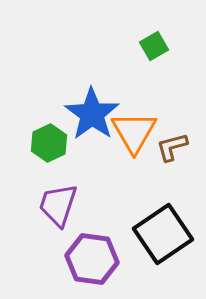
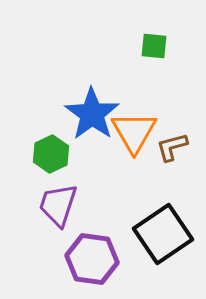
green square: rotated 36 degrees clockwise
green hexagon: moved 2 px right, 11 px down
